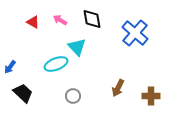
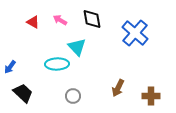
cyan ellipse: moved 1 px right; rotated 20 degrees clockwise
